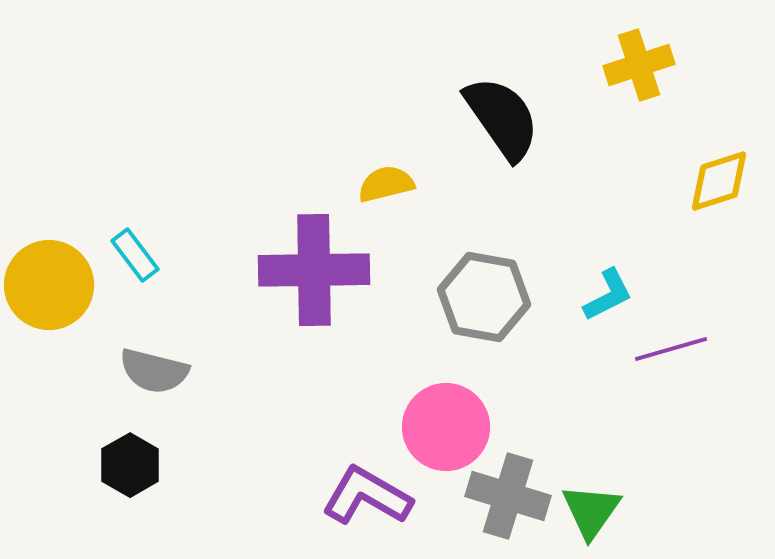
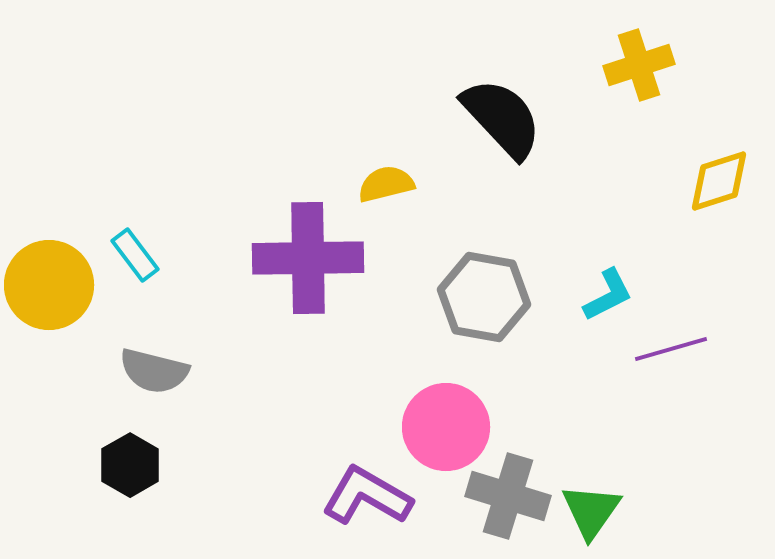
black semicircle: rotated 8 degrees counterclockwise
purple cross: moved 6 px left, 12 px up
